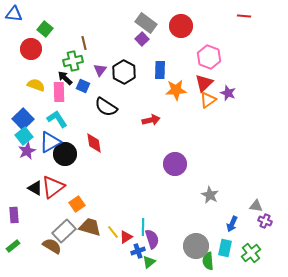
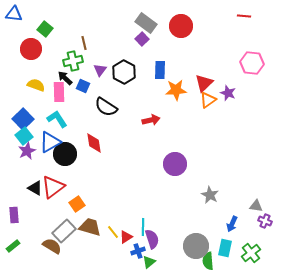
pink hexagon at (209, 57): moved 43 px right, 6 px down; rotated 15 degrees counterclockwise
